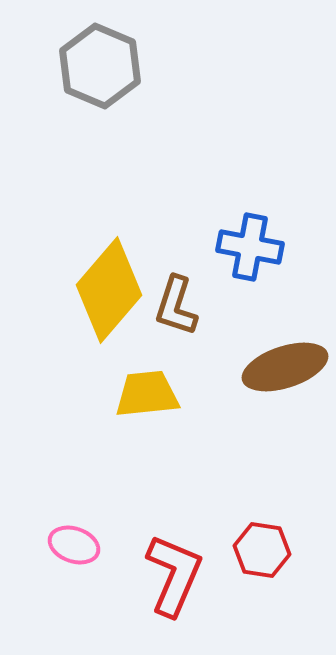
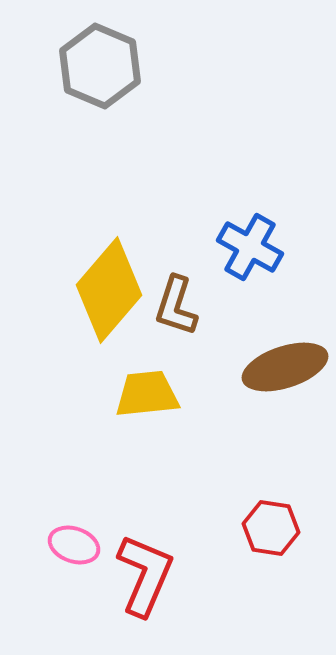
blue cross: rotated 18 degrees clockwise
red hexagon: moved 9 px right, 22 px up
red L-shape: moved 29 px left
